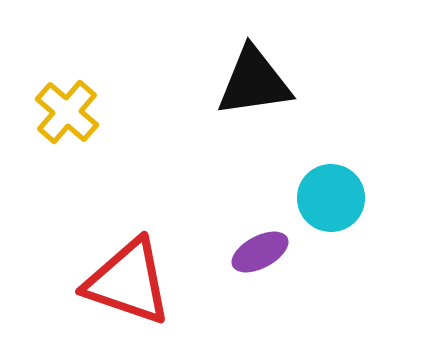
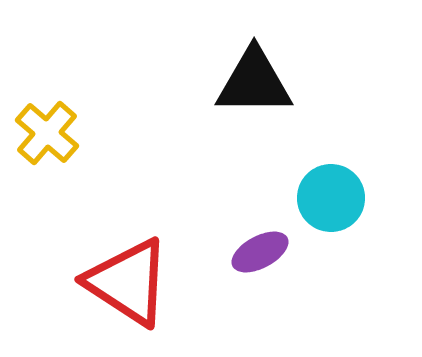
black triangle: rotated 8 degrees clockwise
yellow cross: moved 20 px left, 21 px down
red triangle: rotated 14 degrees clockwise
